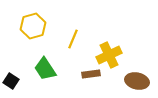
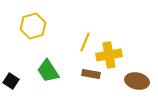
yellow line: moved 12 px right, 3 px down
yellow cross: rotated 15 degrees clockwise
green trapezoid: moved 3 px right, 2 px down
brown rectangle: rotated 18 degrees clockwise
